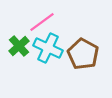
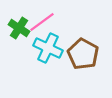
green cross: moved 18 px up; rotated 15 degrees counterclockwise
